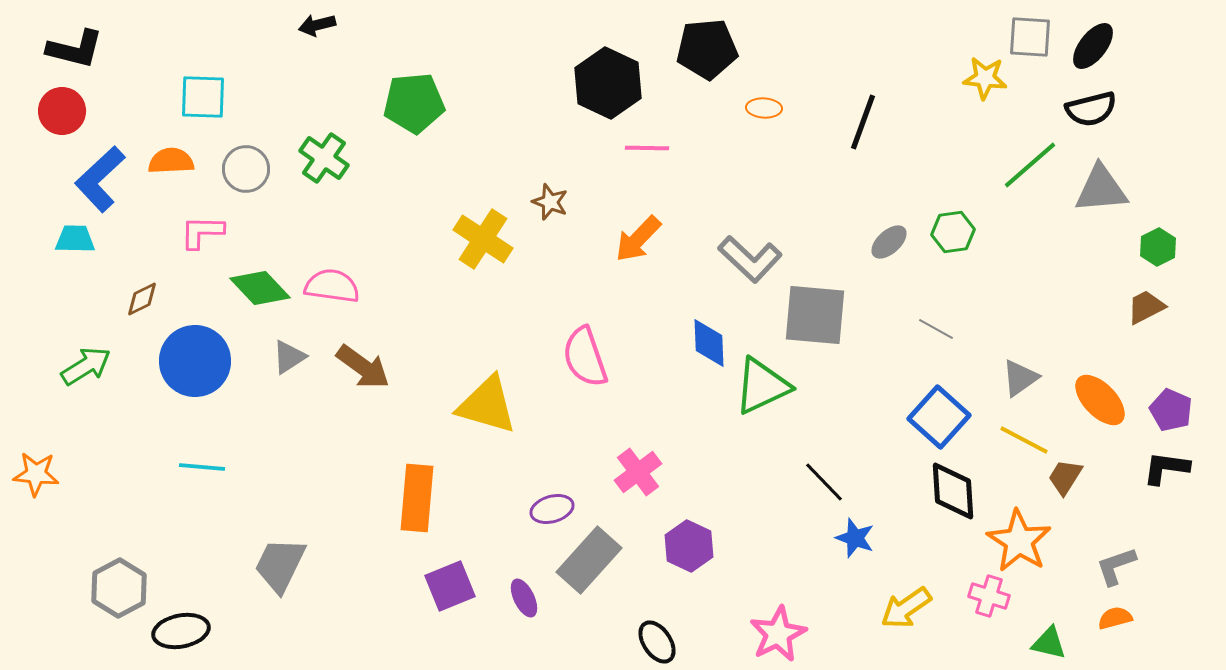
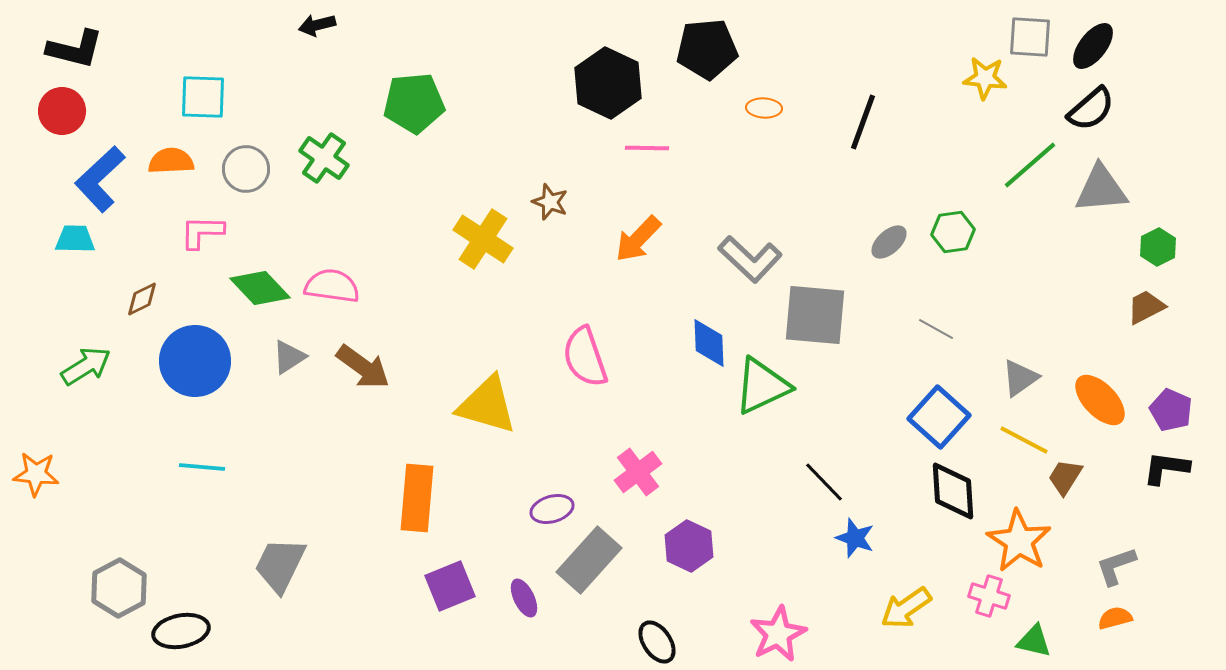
black semicircle at (1091, 109): rotated 27 degrees counterclockwise
green triangle at (1049, 643): moved 15 px left, 2 px up
